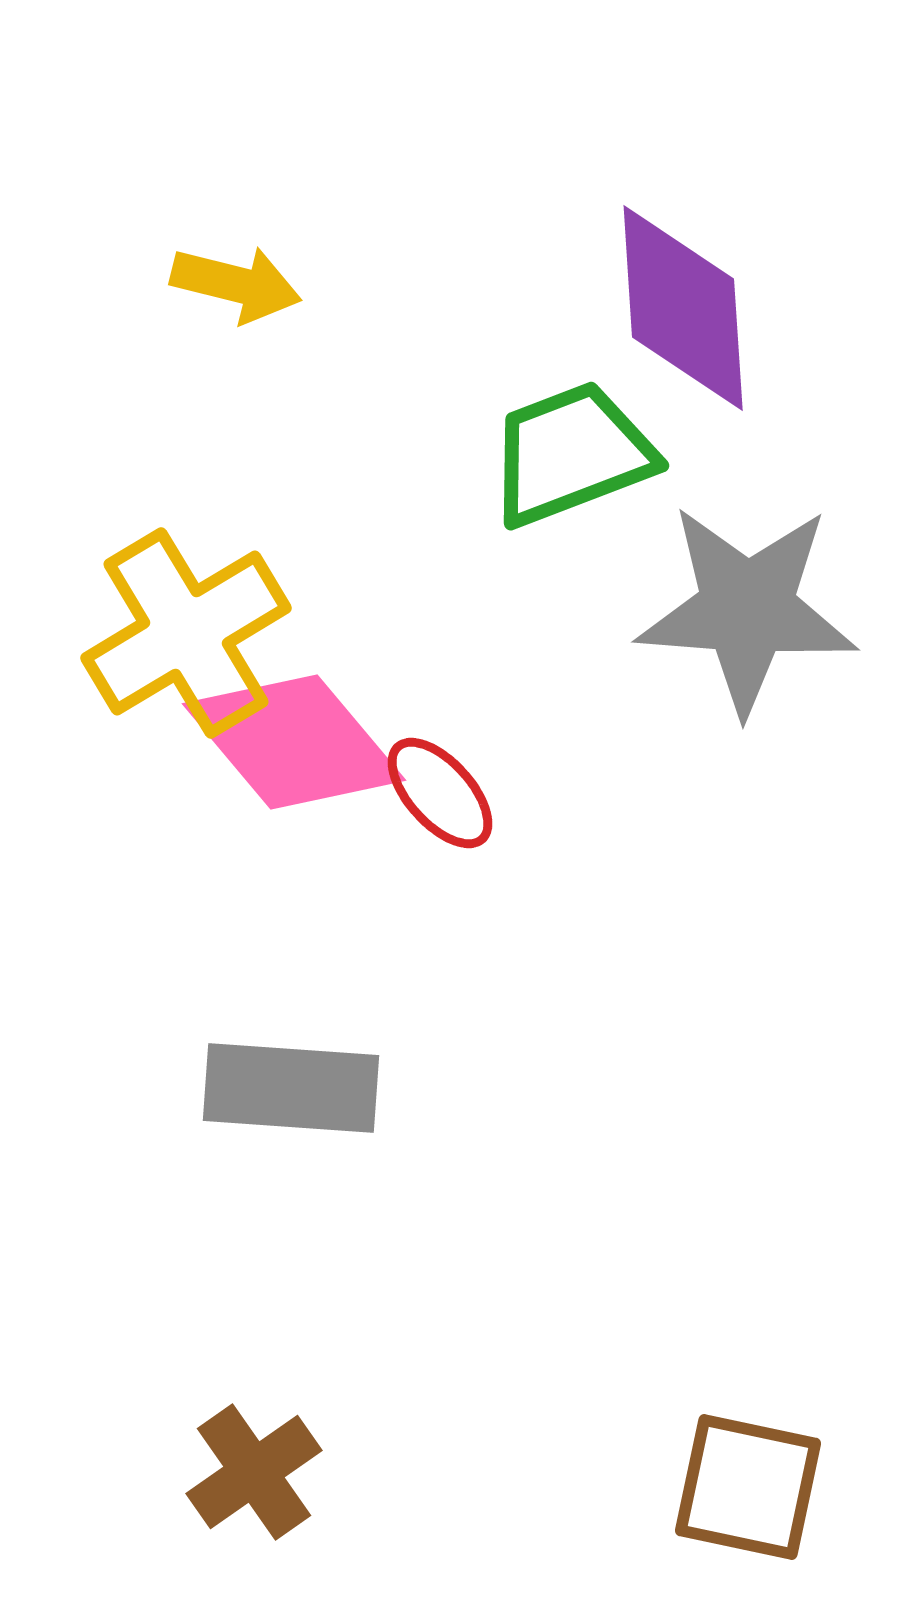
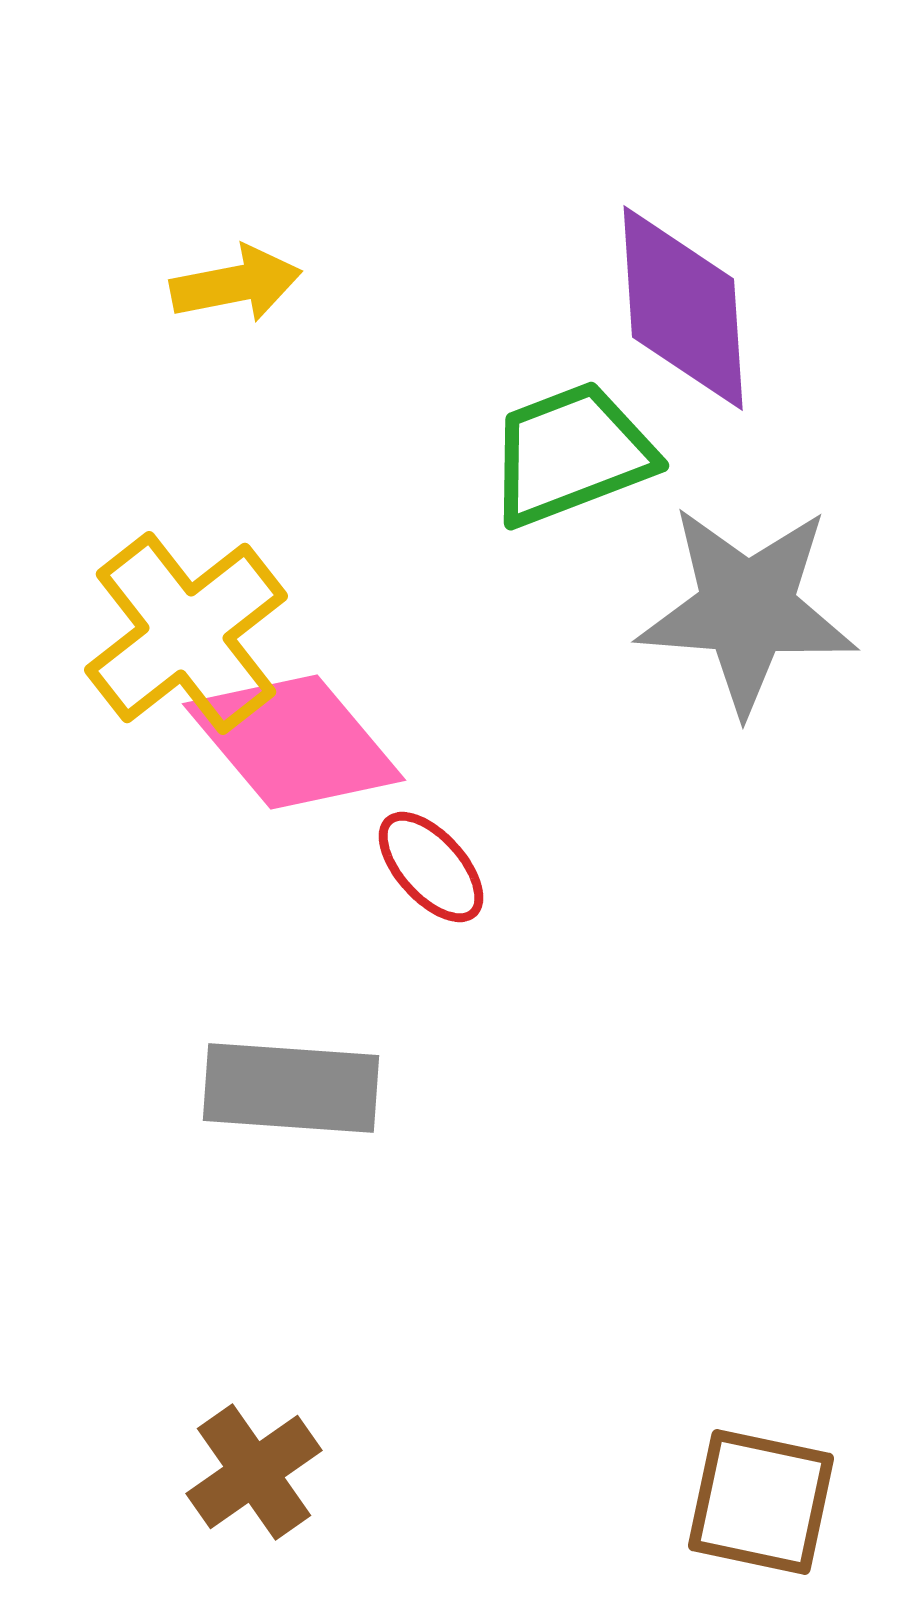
yellow arrow: rotated 25 degrees counterclockwise
yellow cross: rotated 7 degrees counterclockwise
red ellipse: moved 9 px left, 74 px down
brown square: moved 13 px right, 15 px down
